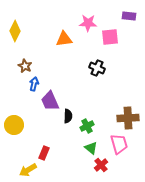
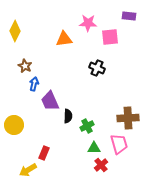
green triangle: moved 3 px right; rotated 40 degrees counterclockwise
